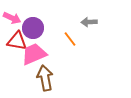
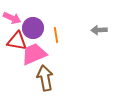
gray arrow: moved 10 px right, 8 px down
orange line: moved 14 px left, 4 px up; rotated 28 degrees clockwise
